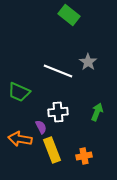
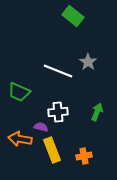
green rectangle: moved 4 px right, 1 px down
purple semicircle: rotated 48 degrees counterclockwise
